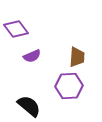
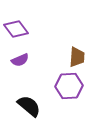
purple semicircle: moved 12 px left, 4 px down
